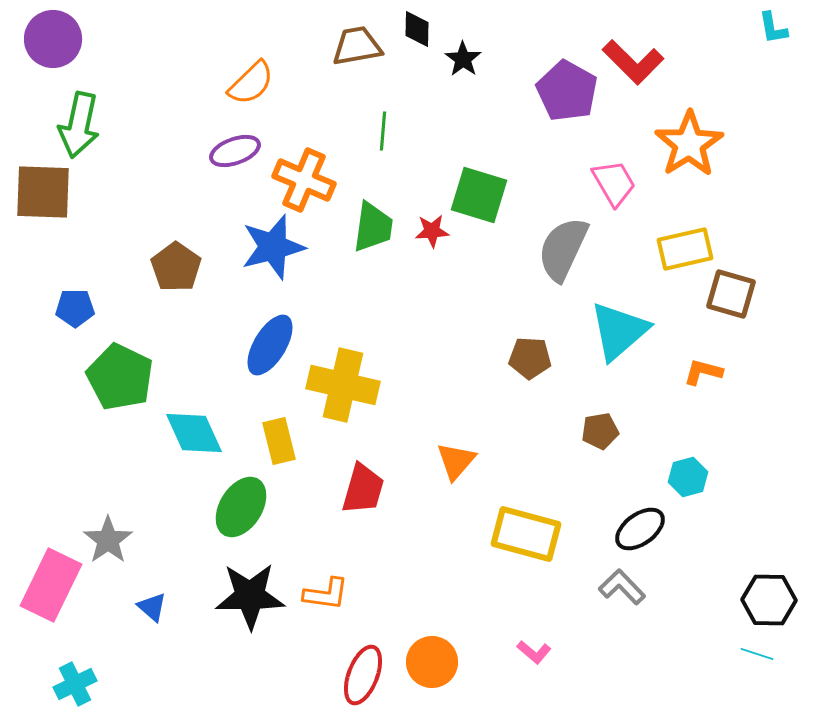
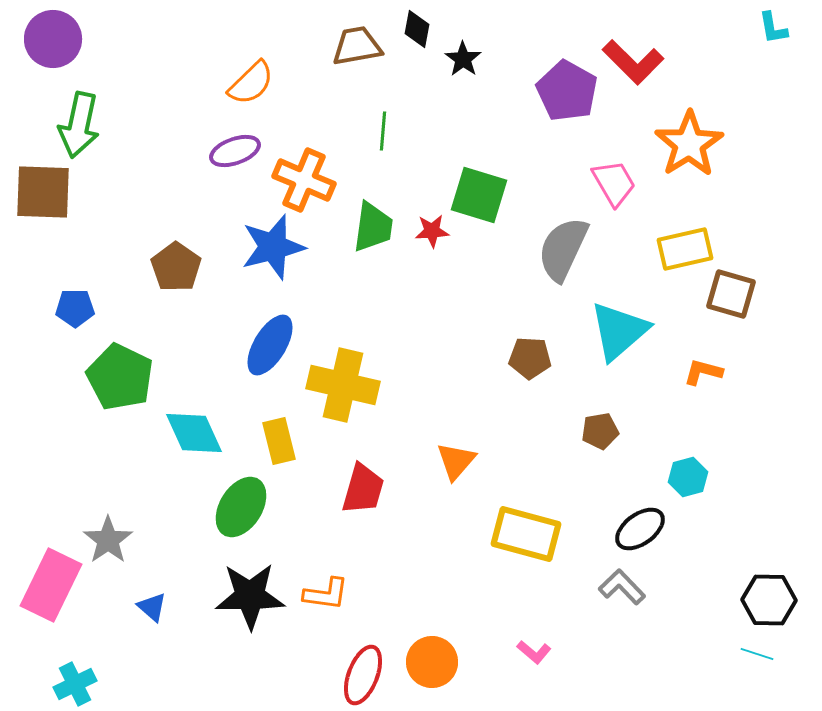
black diamond at (417, 29): rotated 9 degrees clockwise
